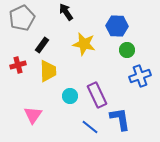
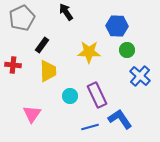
yellow star: moved 5 px right, 8 px down; rotated 10 degrees counterclockwise
red cross: moved 5 px left; rotated 21 degrees clockwise
blue cross: rotated 30 degrees counterclockwise
pink triangle: moved 1 px left, 1 px up
blue L-shape: rotated 25 degrees counterclockwise
blue line: rotated 54 degrees counterclockwise
